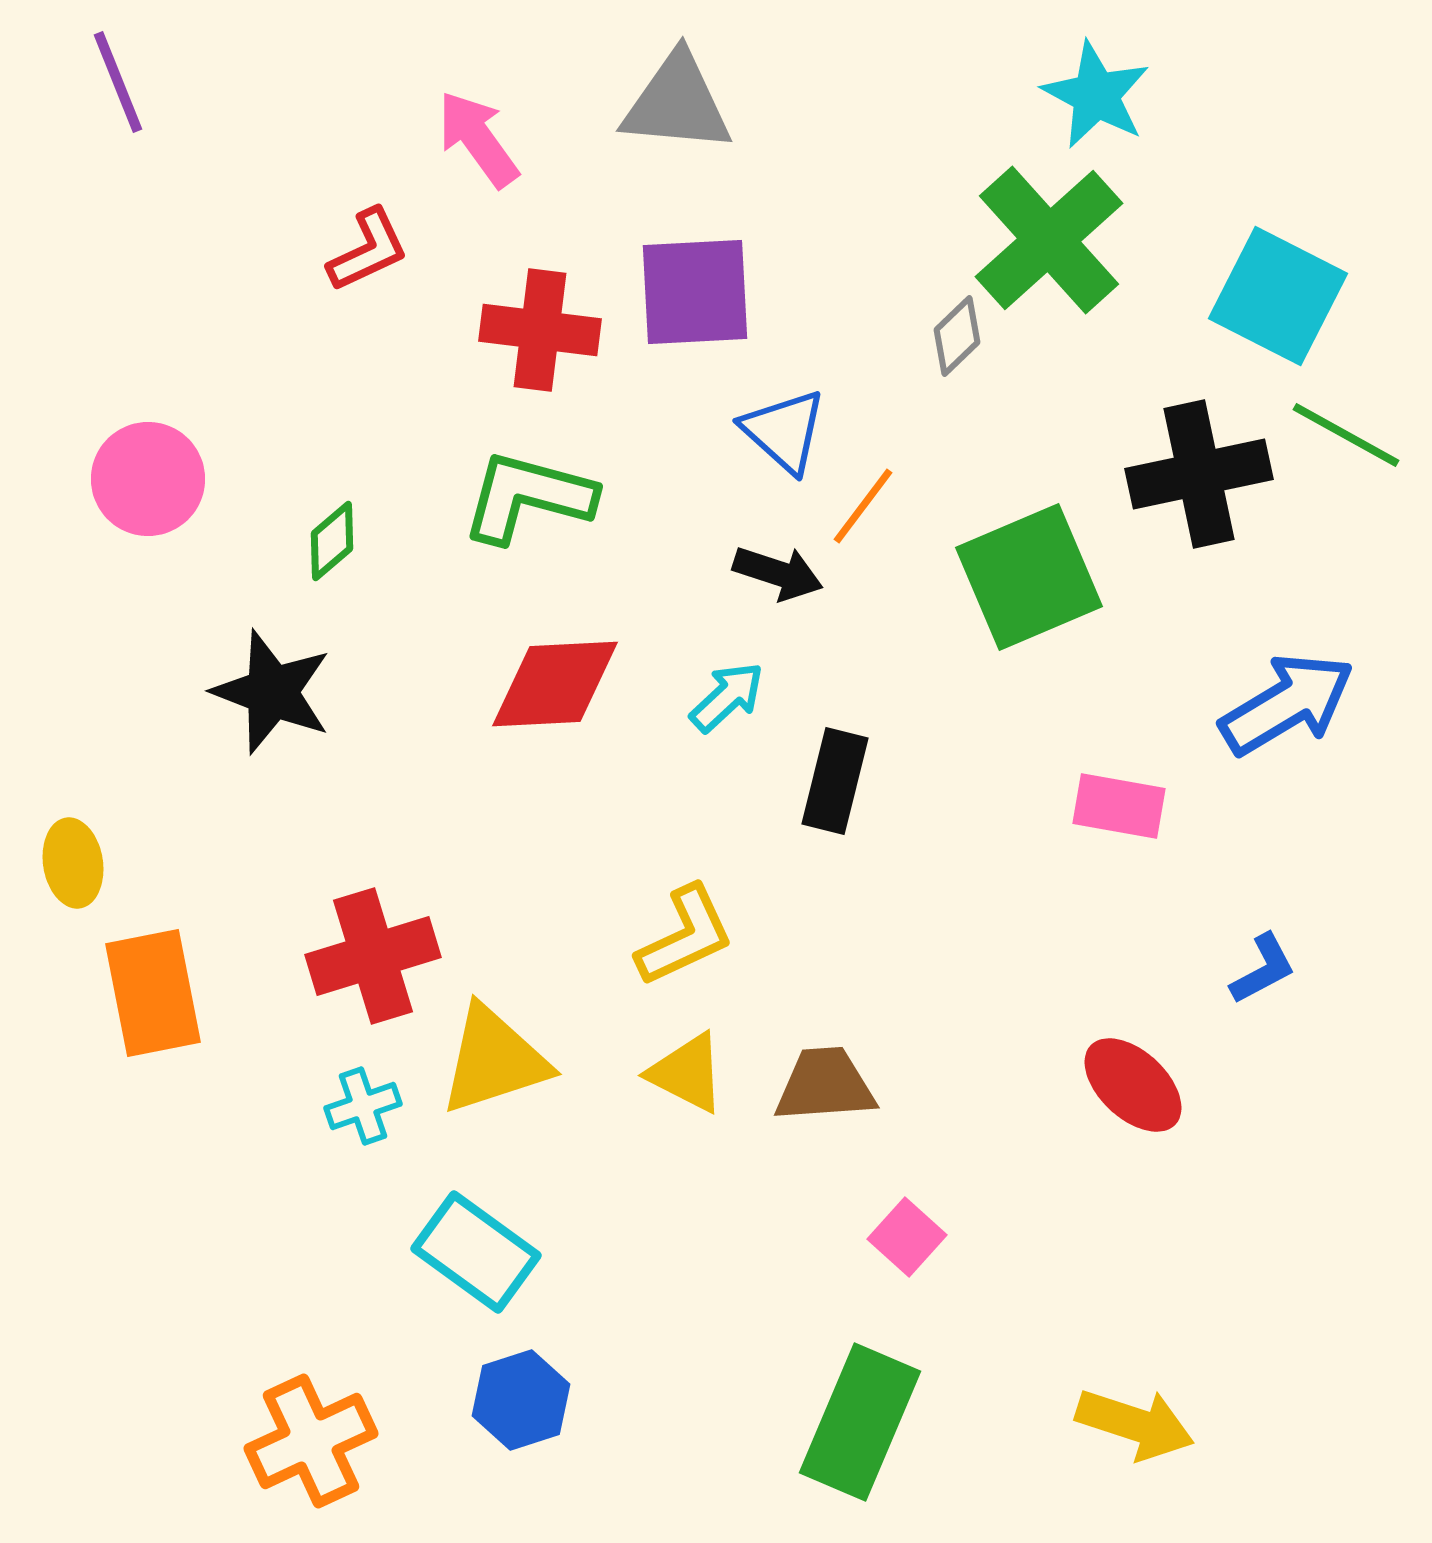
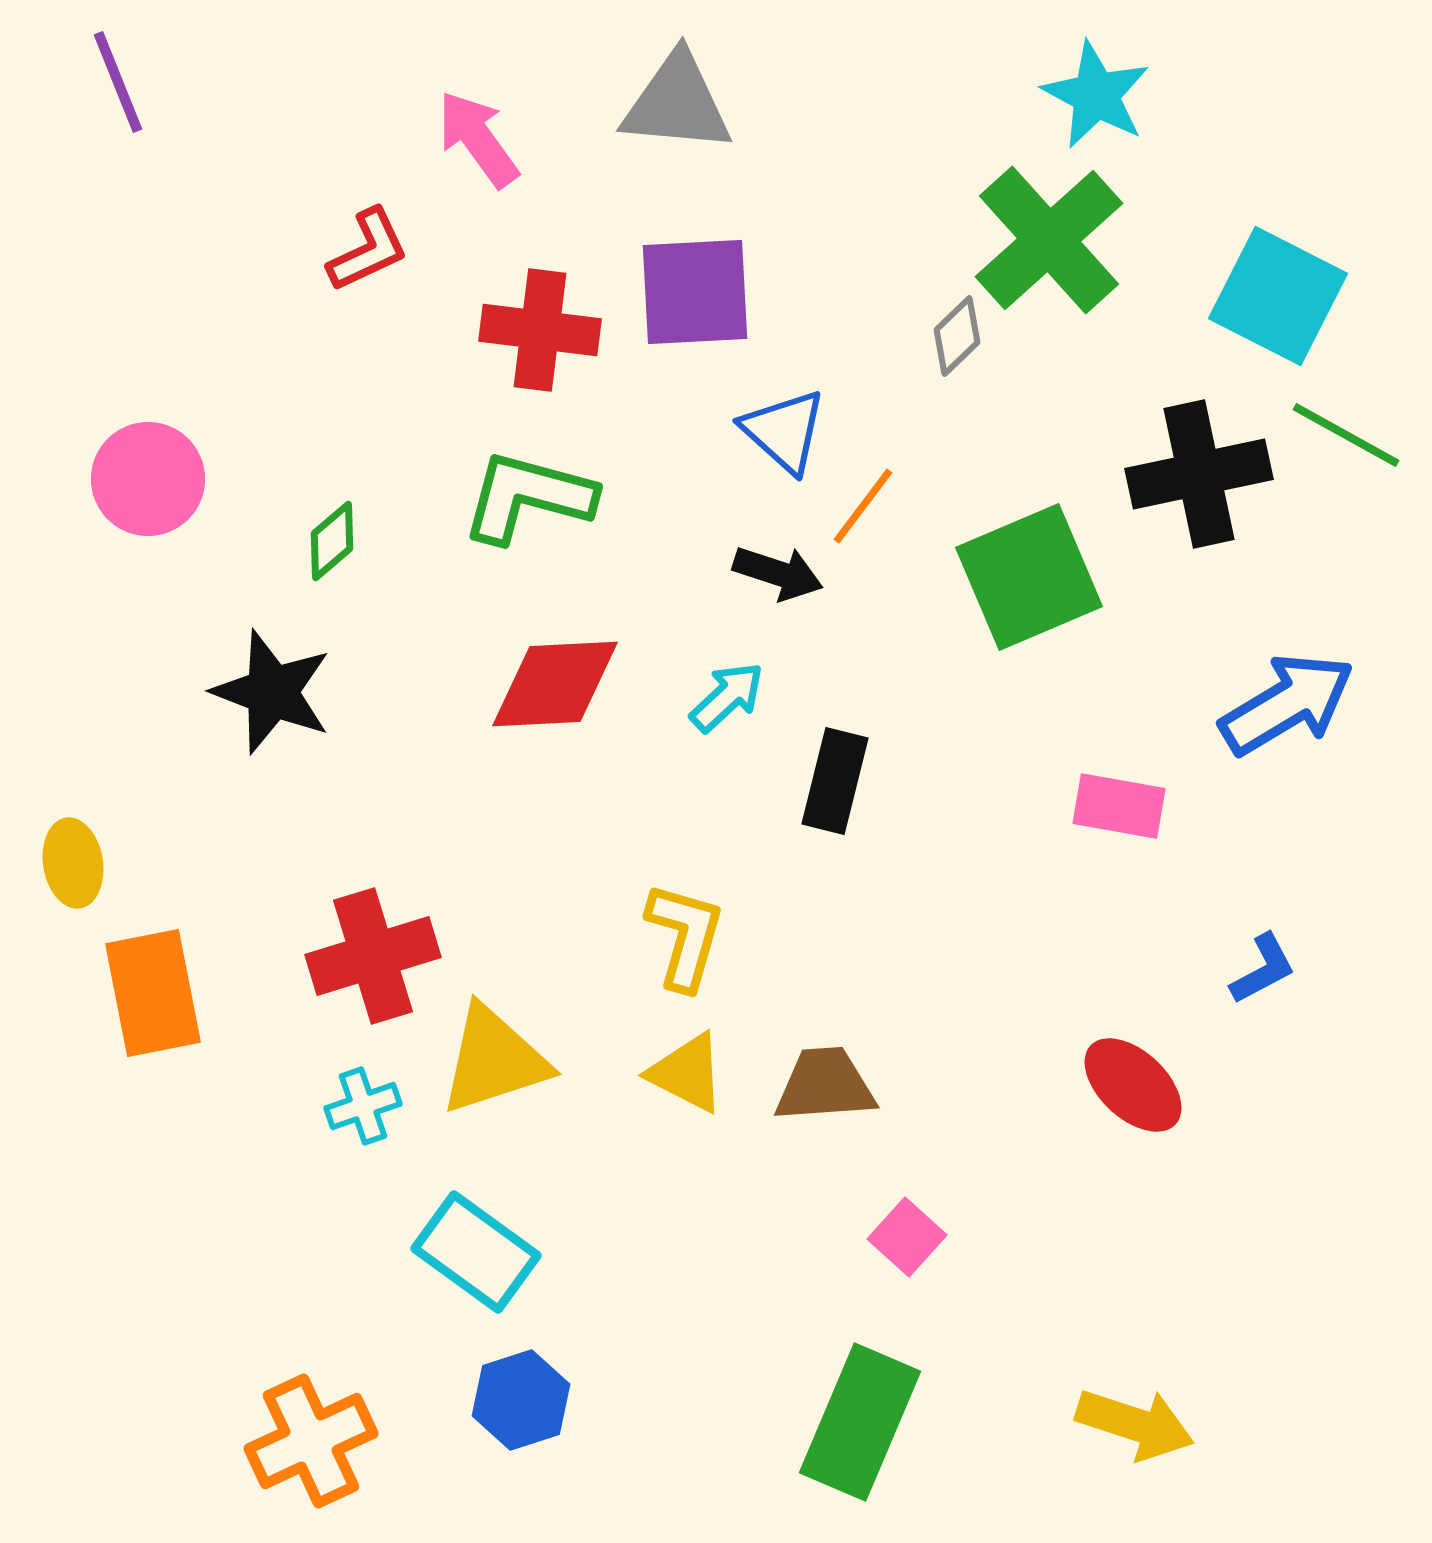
yellow L-shape at (685, 936): rotated 49 degrees counterclockwise
